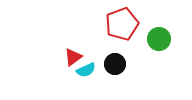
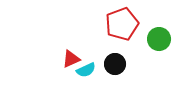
red triangle: moved 2 px left, 2 px down; rotated 12 degrees clockwise
